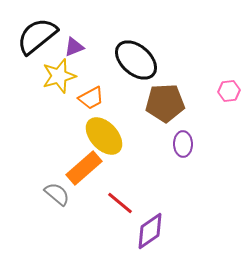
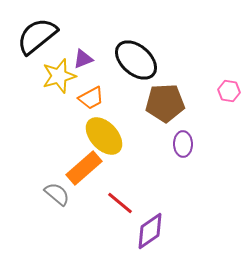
purple triangle: moved 9 px right, 12 px down
pink hexagon: rotated 15 degrees clockwise
